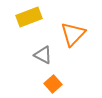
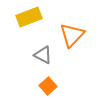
orange triangle: moved 1 px left, 1 px down
orange square: moved 5 px left, 2 px down
